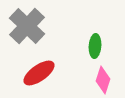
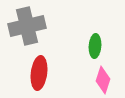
gray cross: rotated 33 degrees clockwise
red ellipse: rotated 48 degrees counterclockwise
